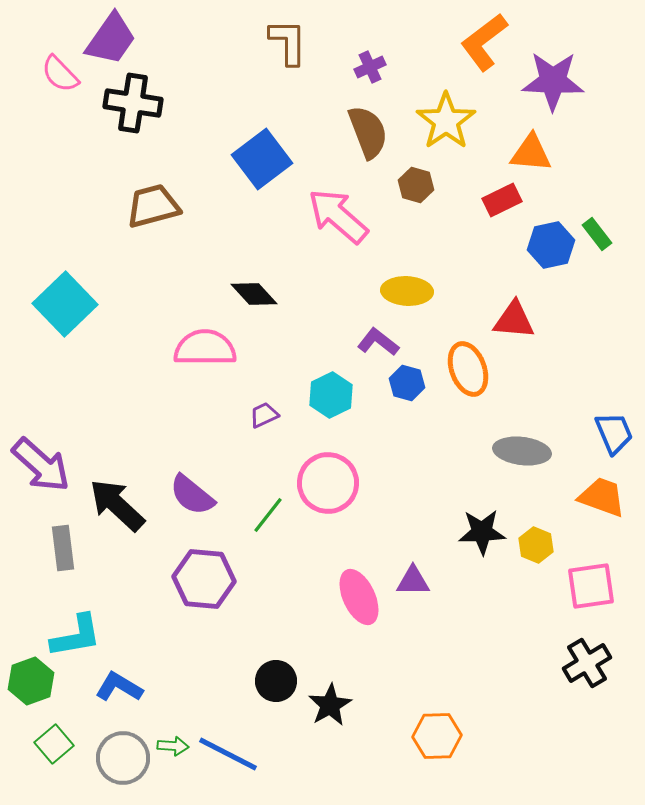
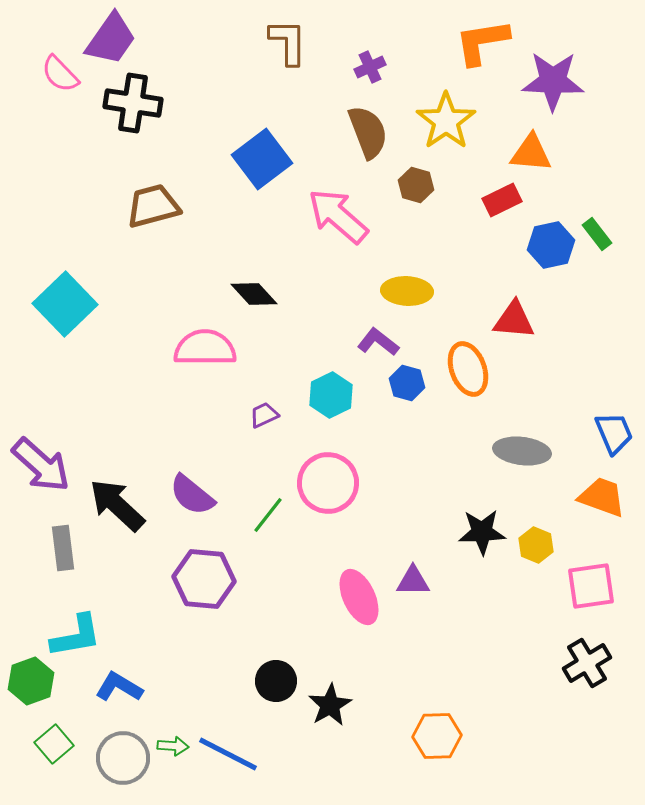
orange L-shape at (484, 42): moved 2 px left; rotated 28 degrees clockwise
